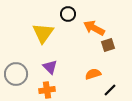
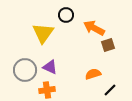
black circle: moved 2 px left, 1 px down
purple triangle: rotated 21 degrees counterclockwise
gray circle: moved 9 px right, 4 px up
